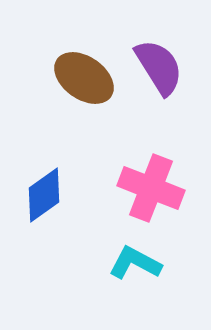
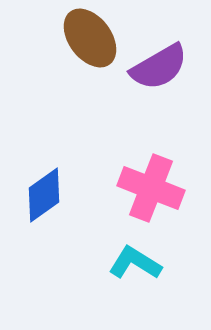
purple semicircle: rotated 92 degrees clockwise
brown ellipse: moved 6 px right, 40 px up; rotated 18 degrees clockwise
cyan L-shape: rotated 4 degrees clockwise
